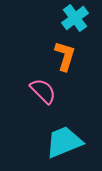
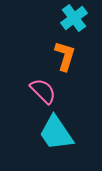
cyan cross: moved 1 px left
cyan trapezoid: moved 8 px left, 9 px up; rotated 102 degrees counterclockwise
